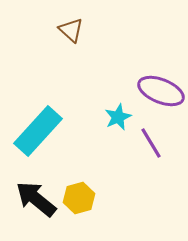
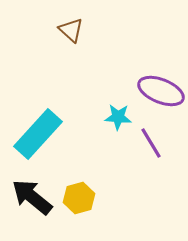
cyan star: rotated 28 degrees clockwise
cyan rectangle: moved 3 px down
black arrow: moved 4 px left, 2 px up
